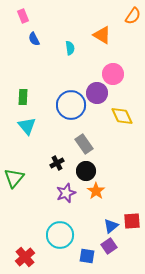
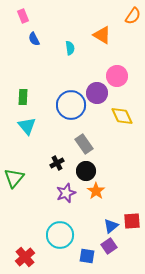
pink circle: moved 4 px right, 2 px down
